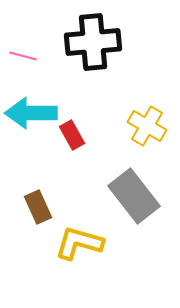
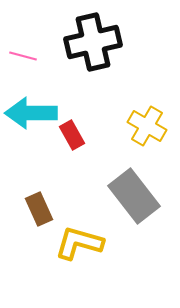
black cross: rotated 8 degrees counterclockwise
brown rectangle: moved 1 px right, 2 px down
